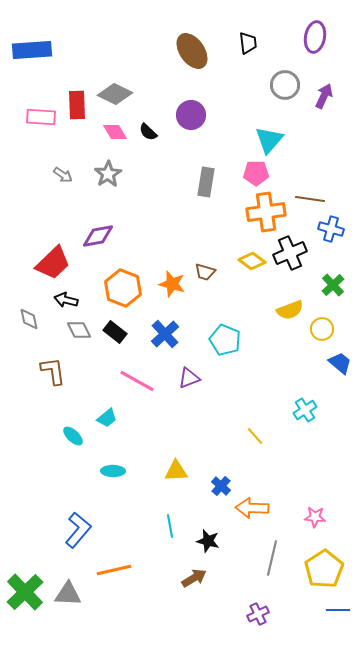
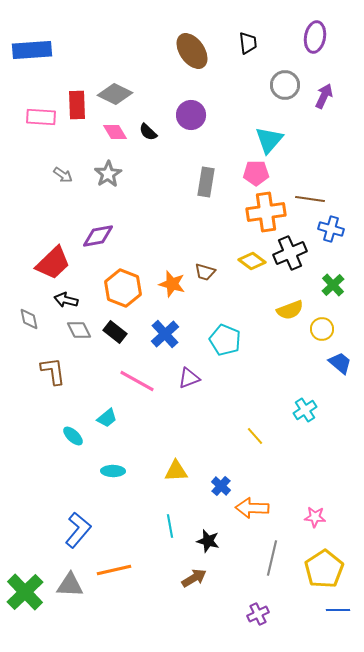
gray triangle at (68, 594): moved 2 px right, 9 px up
